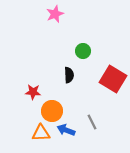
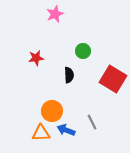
red star: moved 3 px right, 34 px up; rotated 14 degrees counterclockwise
